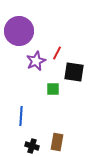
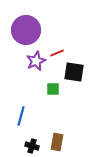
purple circle: moved 7 px right, 1 px up
red line: rotated 40 degrees clockwise
blue line: rotated 12 degrees clockwise
